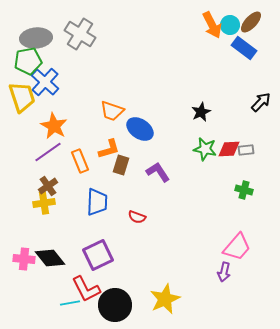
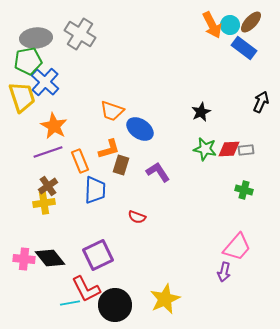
black arrow: rotated 20 degrees counterclockwise
purple line: rotated 16 degrees clockwise
blue trapezoid: moved 2 px left, 12 px up
